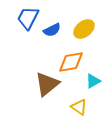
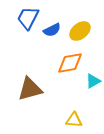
yellow ellipse: moved 4 px left, 2 px down
orange diamond: moved 1 px left, 1 px down
brown triangle: moved 17 px left, 5 px down; rotated 24 degrees clockwise
yellow triangle: moved 5 px left, 13 px down; rotated 30 degrees counterclockwise
